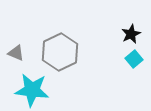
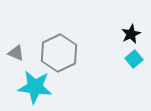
gray hexagon: moved 1 px left, 1 px down
cyan star: moved 3 px right, 3 px up
